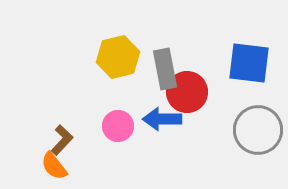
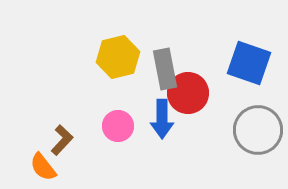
blue square: rotated 12 degrees clockwise
red circle: moved 1 px right, 1 px down
blue arrow: rotated 90 degrees counterclockwise
orange semicircle: moved 11 px left, 1 px down
